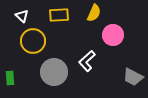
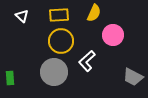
yellow circle: moved 28 px right
